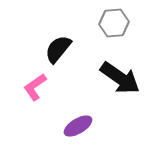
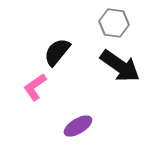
gray hexagon: rotated 12 degrees clockwise
black semicircle: moved 1 px left, 3 px down
black arrow: moved 12 px up
